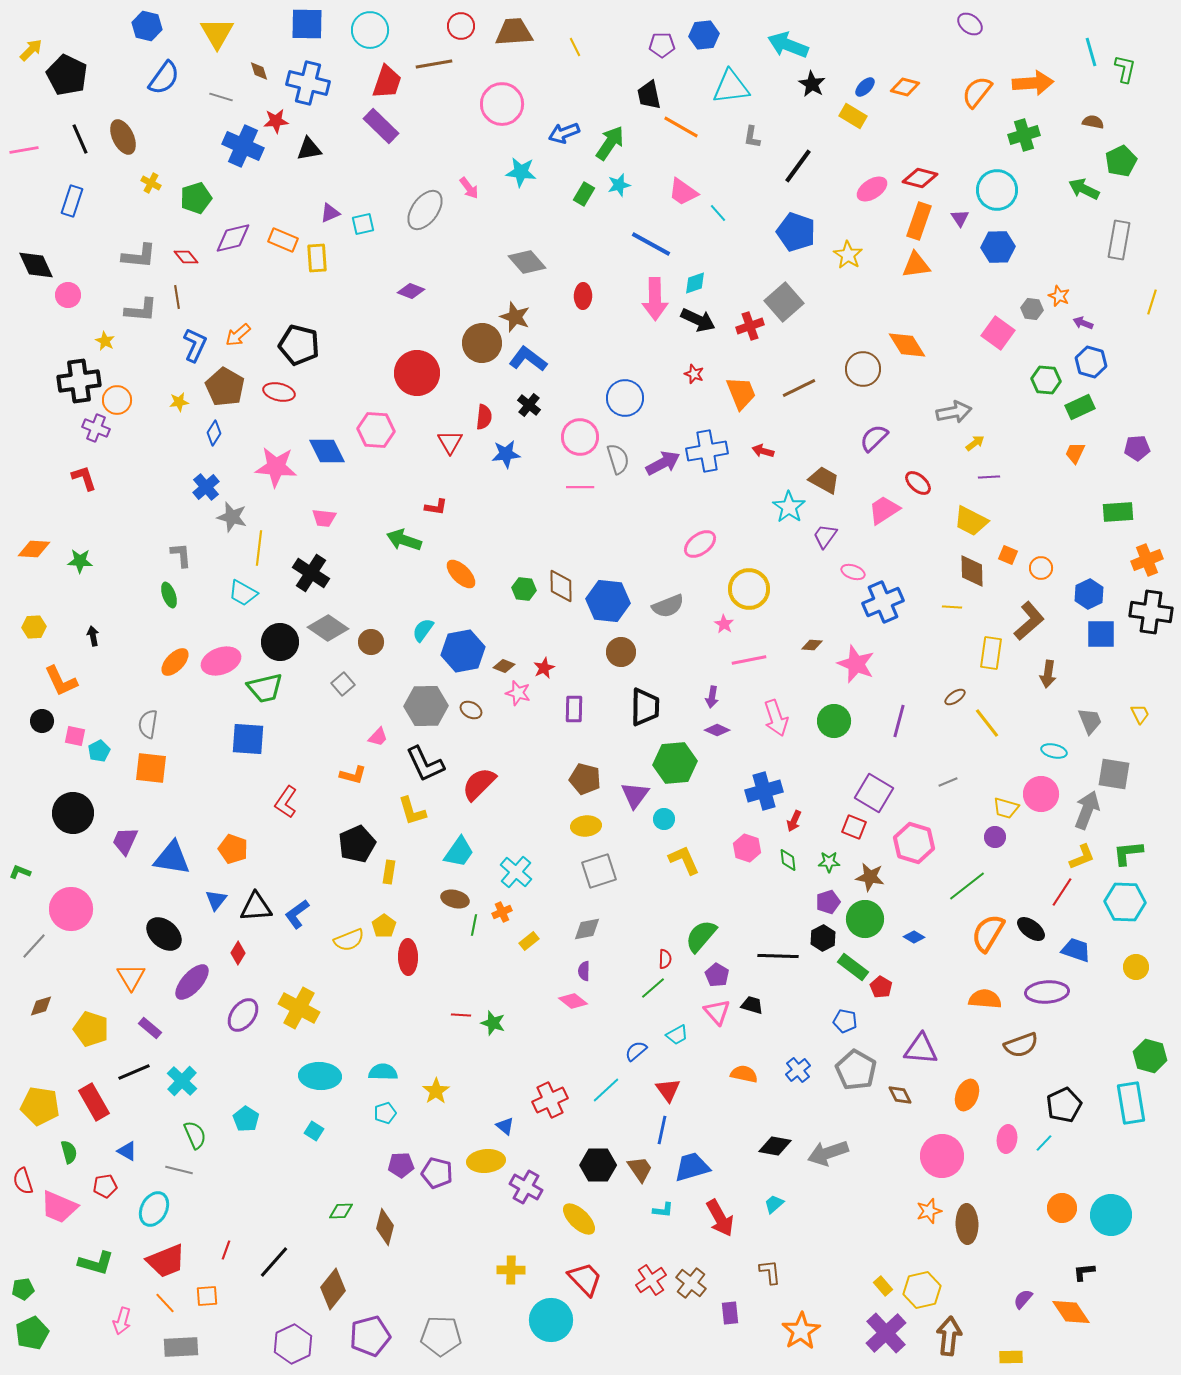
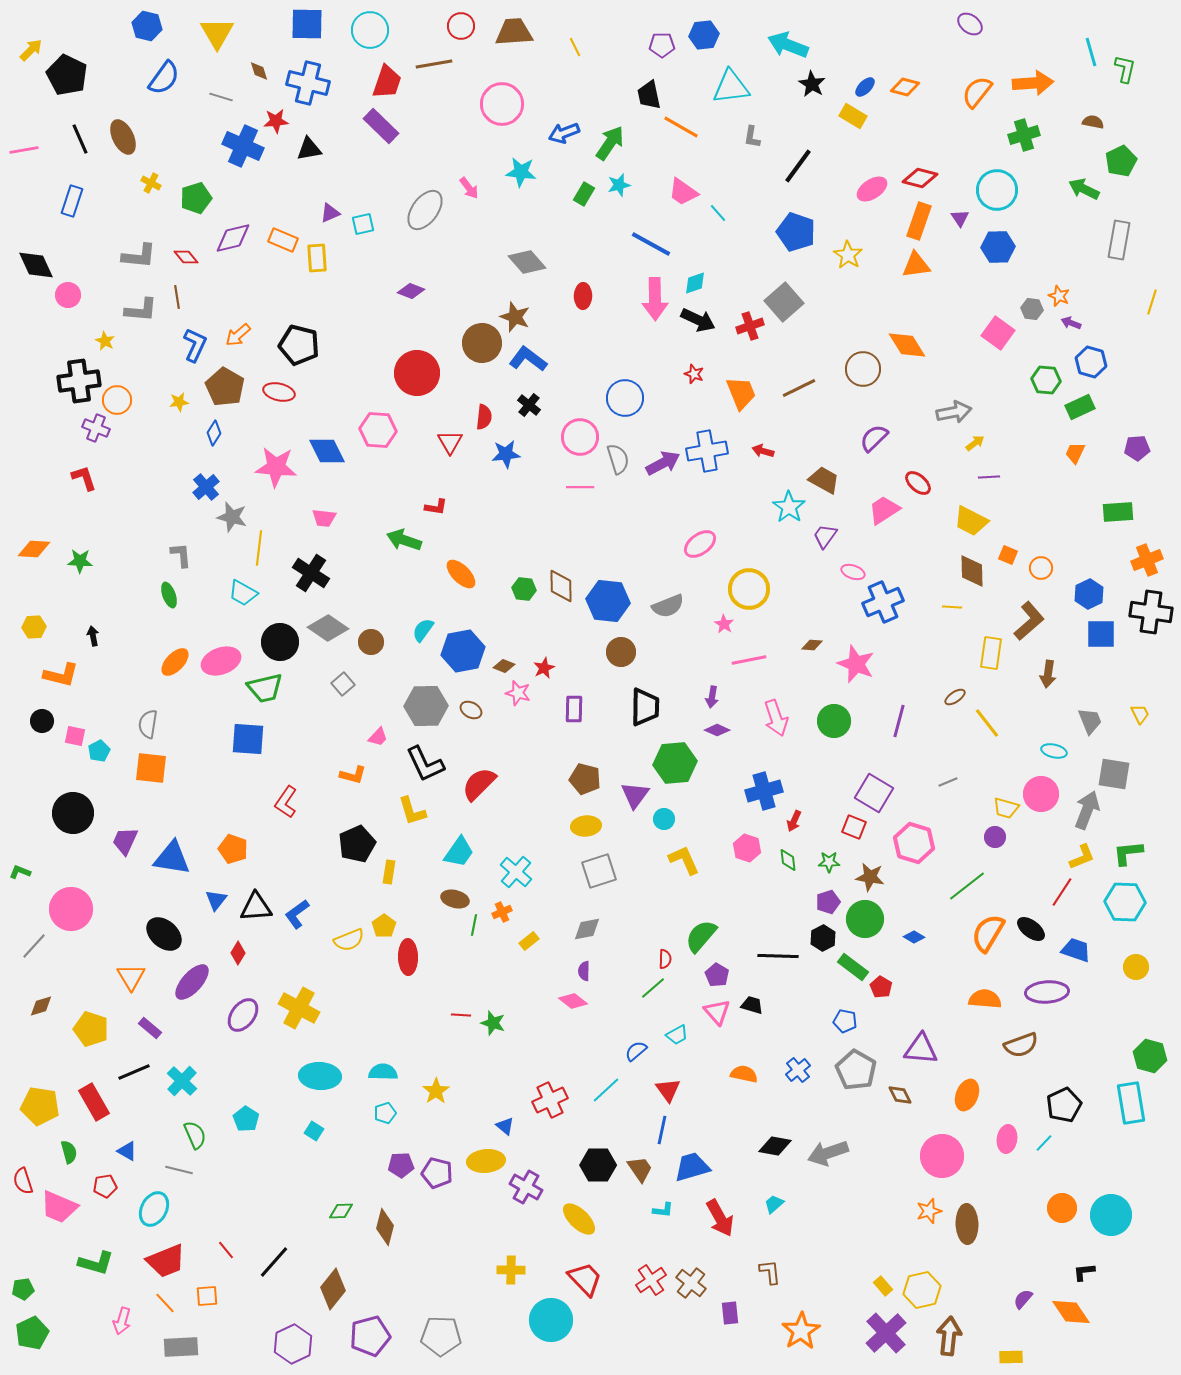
purple arrow at (1083, 323): moved 12 px left
pink hexagon at (376, 430): moved 2 px right
orange L-shape at (61, 681): moved 6 px up; rotated 51 degrees counterclockwise
red line at (226, 1250): rotated 60 degrees counterclockwise
